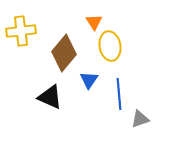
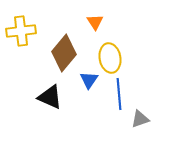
orange triangle: moved 1 px right
yellow ellipse: moved 12 px down
